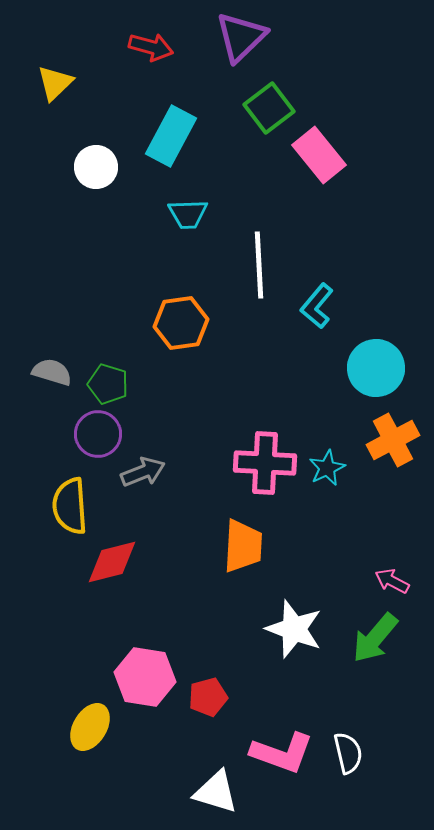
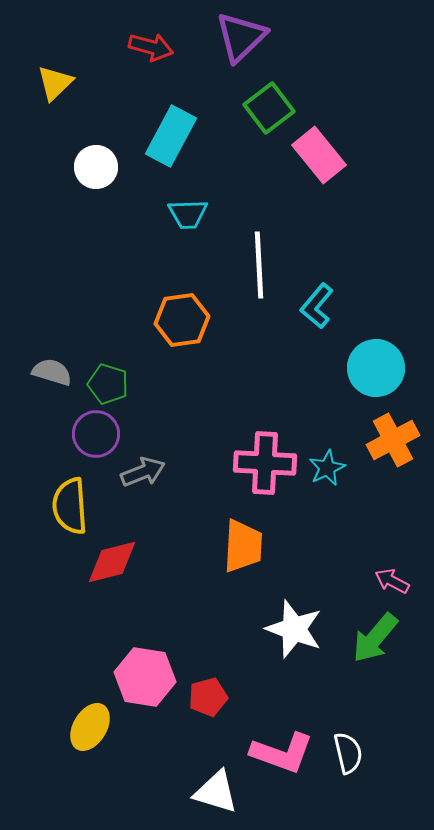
orange hexagon: moved 1 px right, 3 px up
purple circle: moved 2 px left
